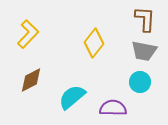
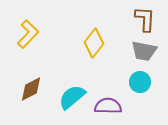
brown diamond: moved 9 px down
purple semicircle: moved 5 px left, 2 px up
